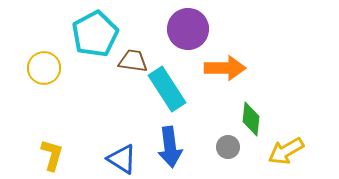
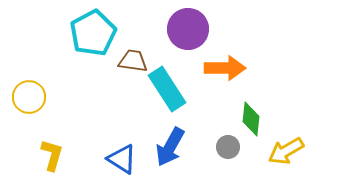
cyan pentagon: moved 2 px left, 1 px up
yellow circle: moved 15 px left, 29 px down
blue arrow: rotated 36 degrees clockwise
